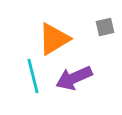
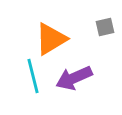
orange triangle: moved 3 px left
